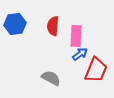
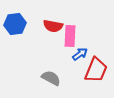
red semicircle: rotated 84 degrees counterclockwise
pink rectangle: moved 6 px left
